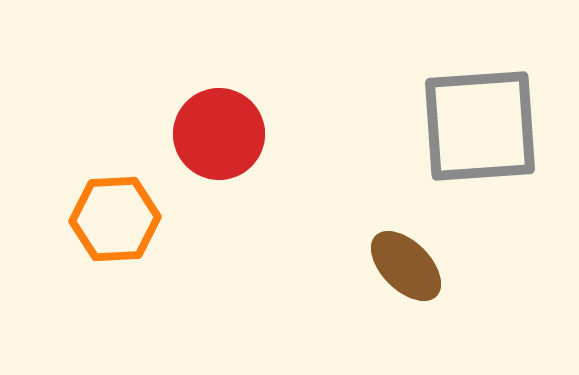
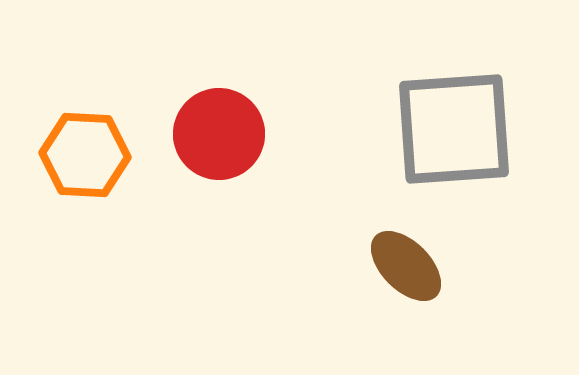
gray square: moved 26 px left, 3 px down
orange hexagon: moved 30 px left, 64 px up; rotated 6 degrees clockwise
